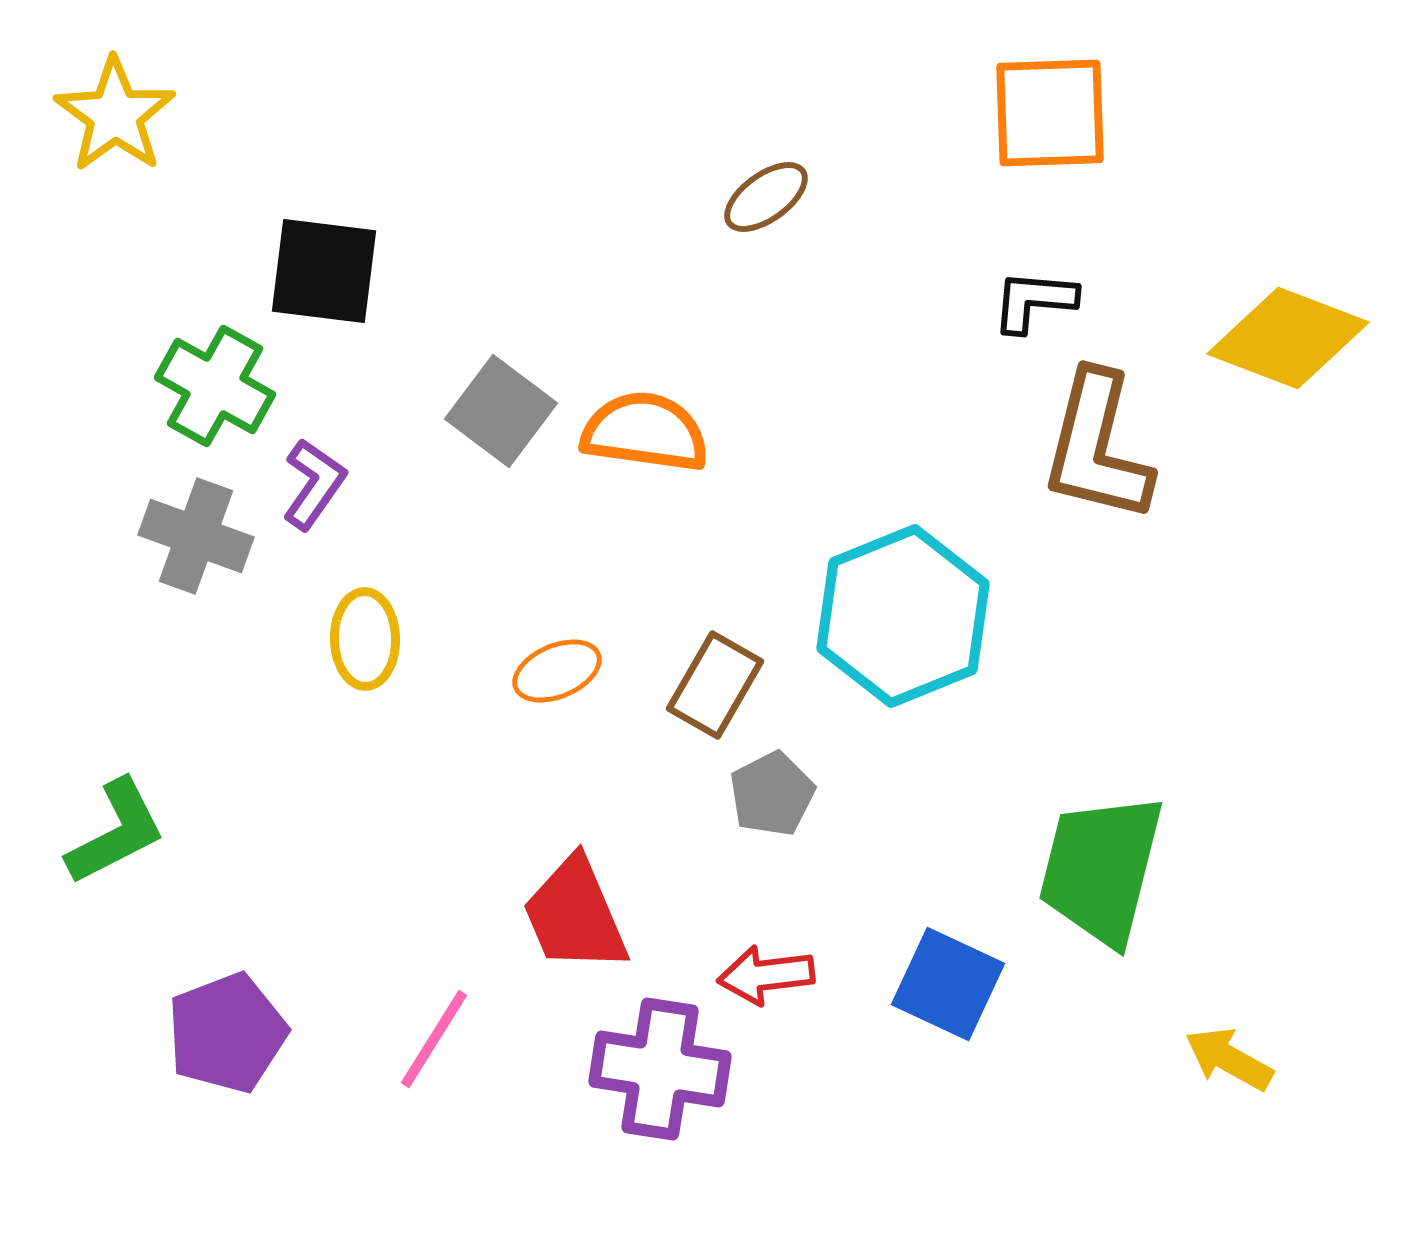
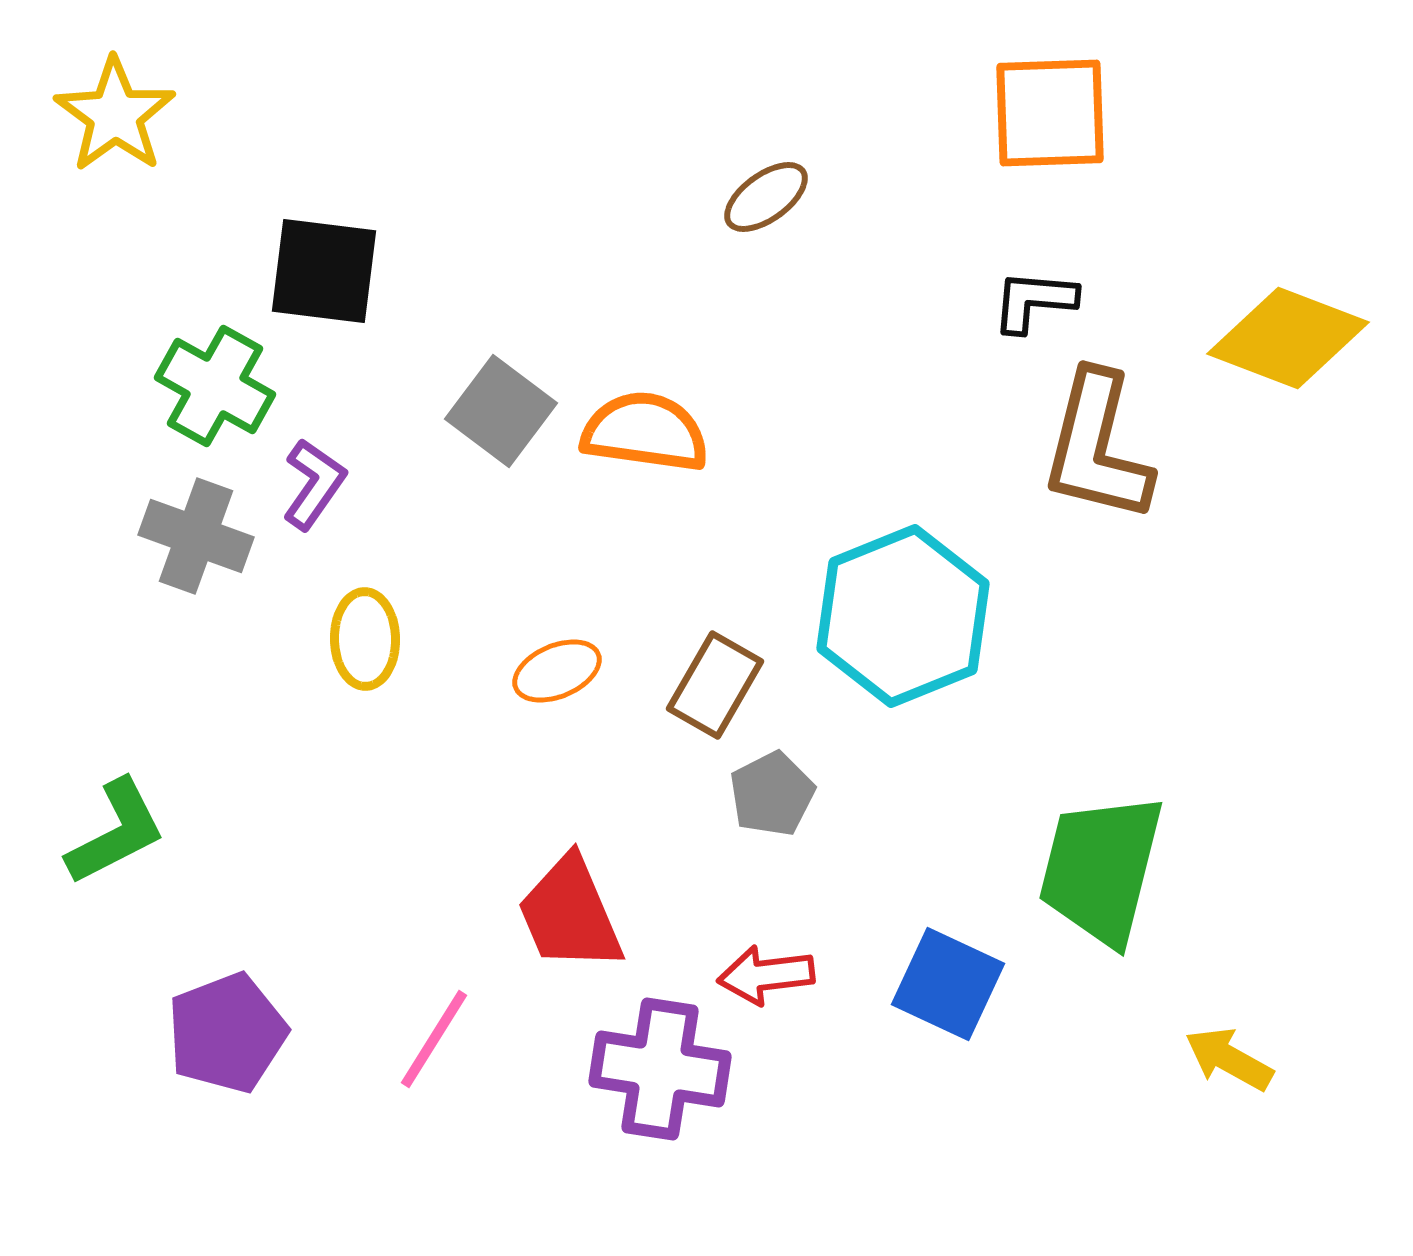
red trapezoid: moved 5 px left, 1 px up
